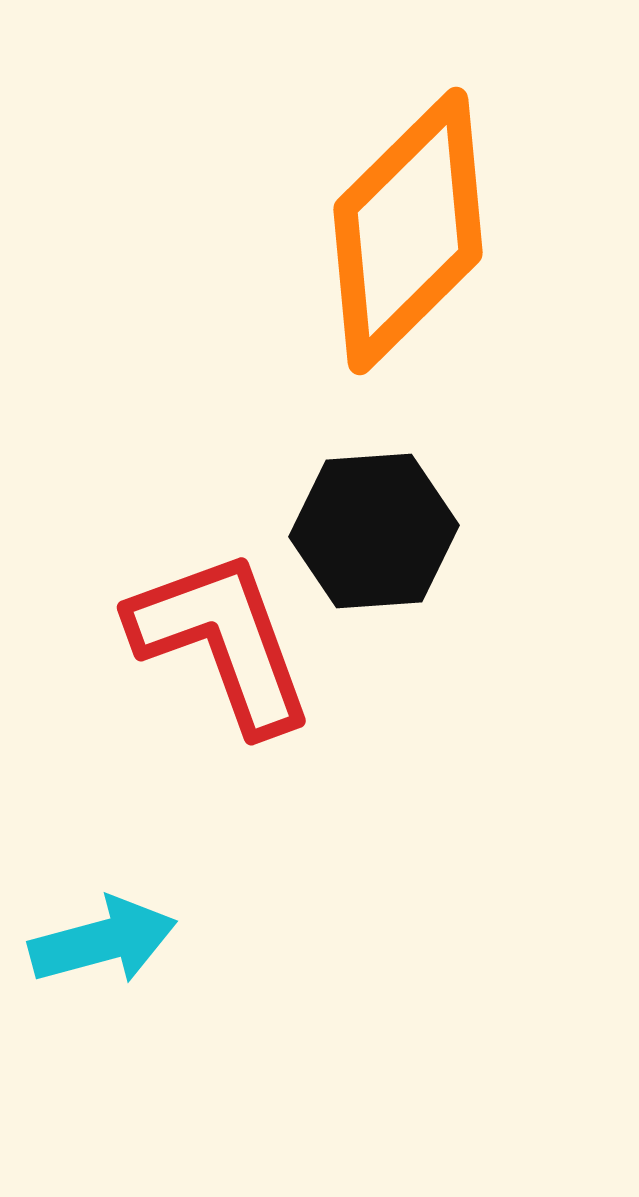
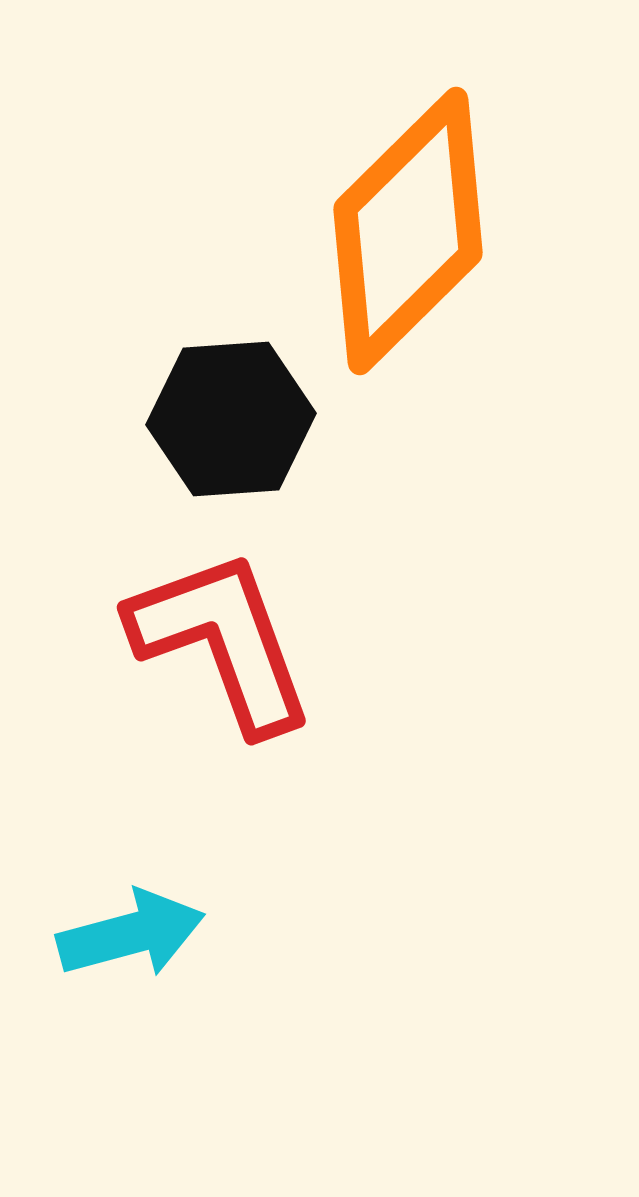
black hexagon: moved 143 px left, 112 px up
cyan arrow: moved 28 px right, 7 px up
